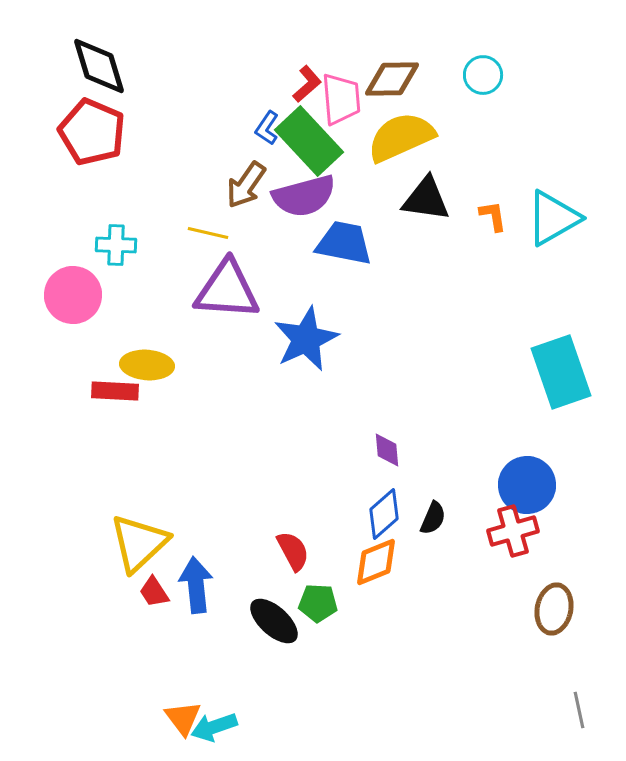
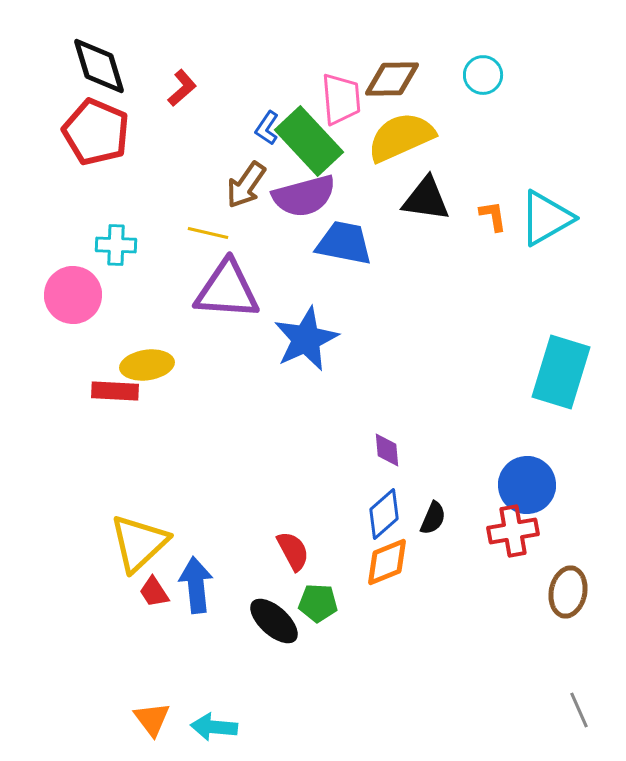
red L-shape: moved 125 px left, 4 px down
red pentagon: moved 4 px right
cyan triangle: moved 7 px left
yellow ellipse: rotated 12 degrees counterclockwise
cyan rectangle: rotated 36 degrees clockwise
red cross: rotated 6 degrees clockwise
orange diamond: moved 11 px right
brown ellipse: moved 14 px right, 17 px up
gray line: rotated 12 degrees counterclockwise
orange triangle: moved 31 px left, 1 px down
cyan arrow: rotated 24 degrees clockwise
